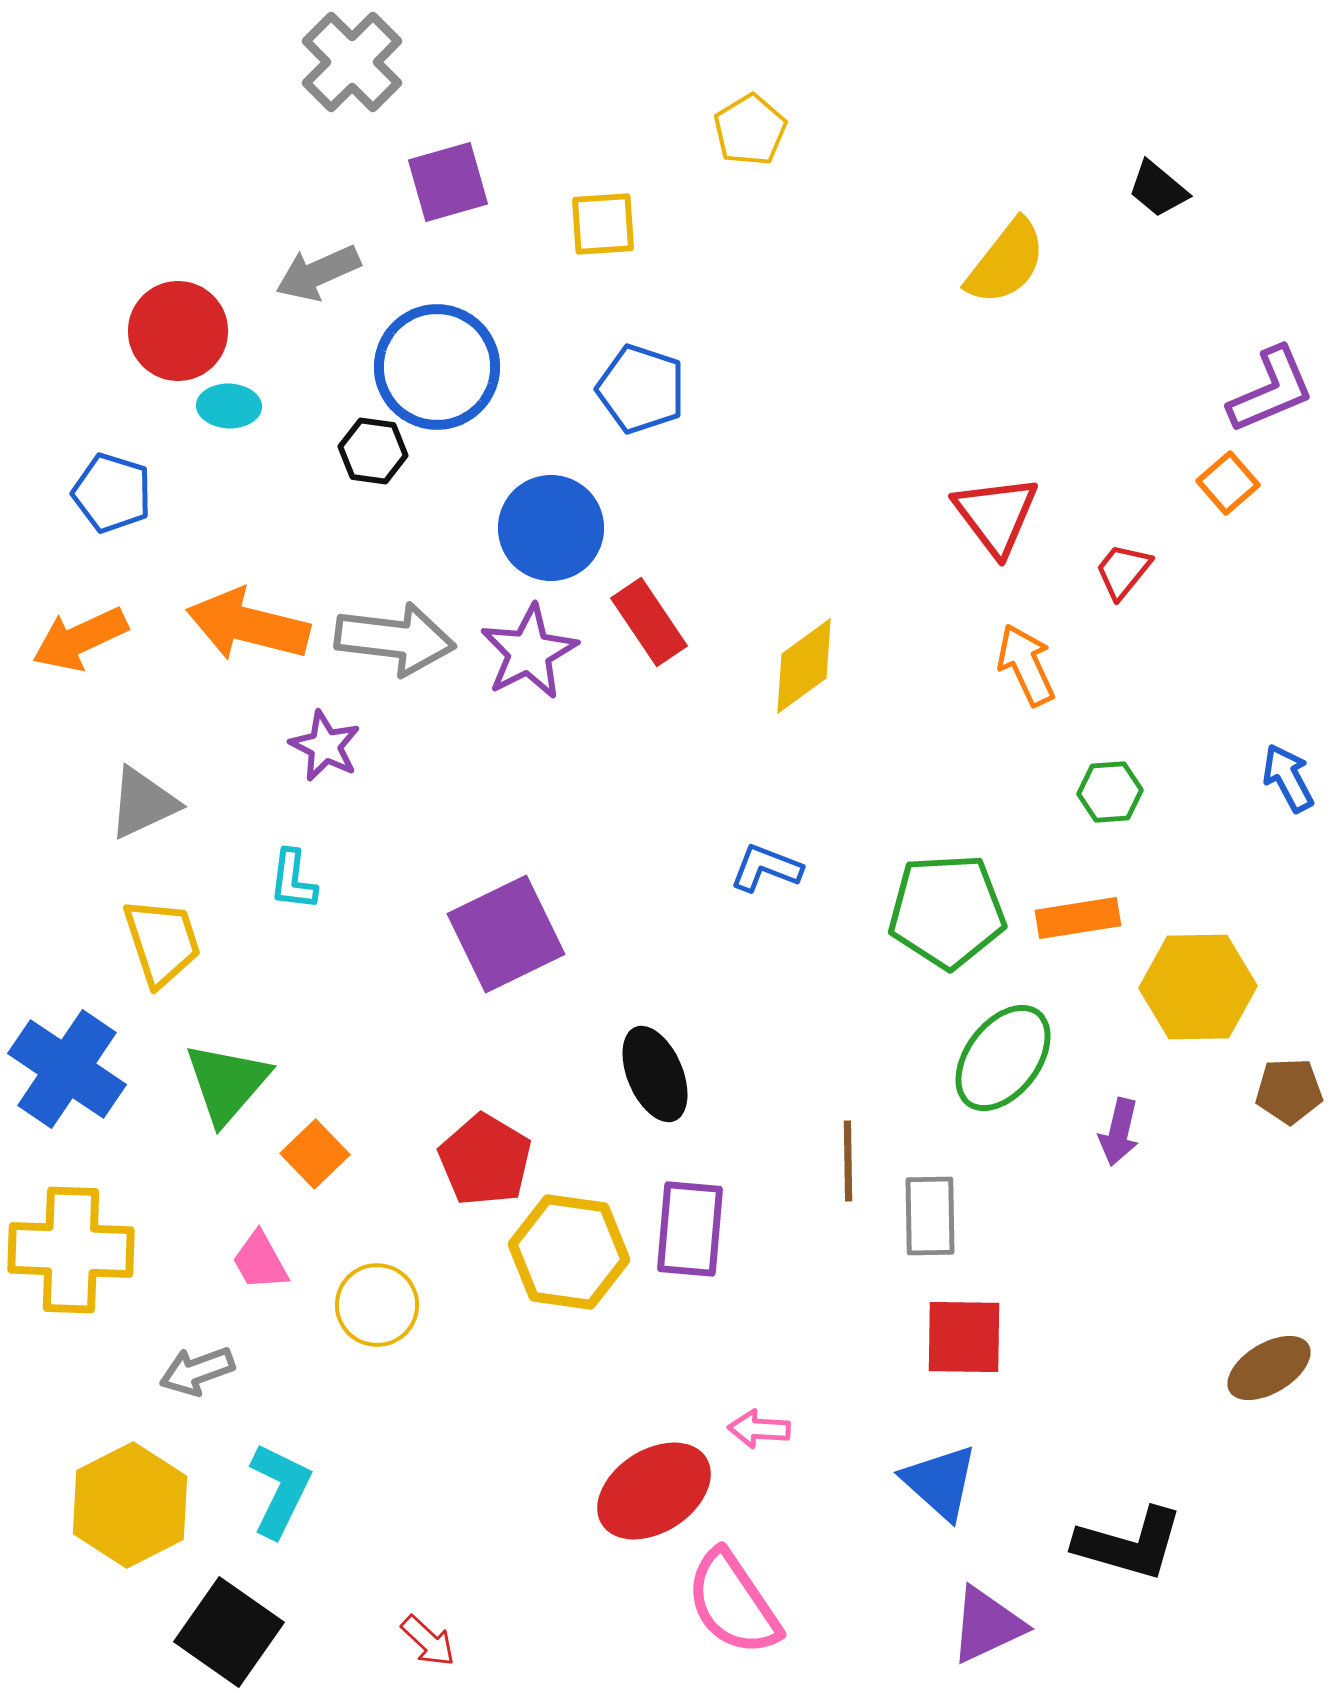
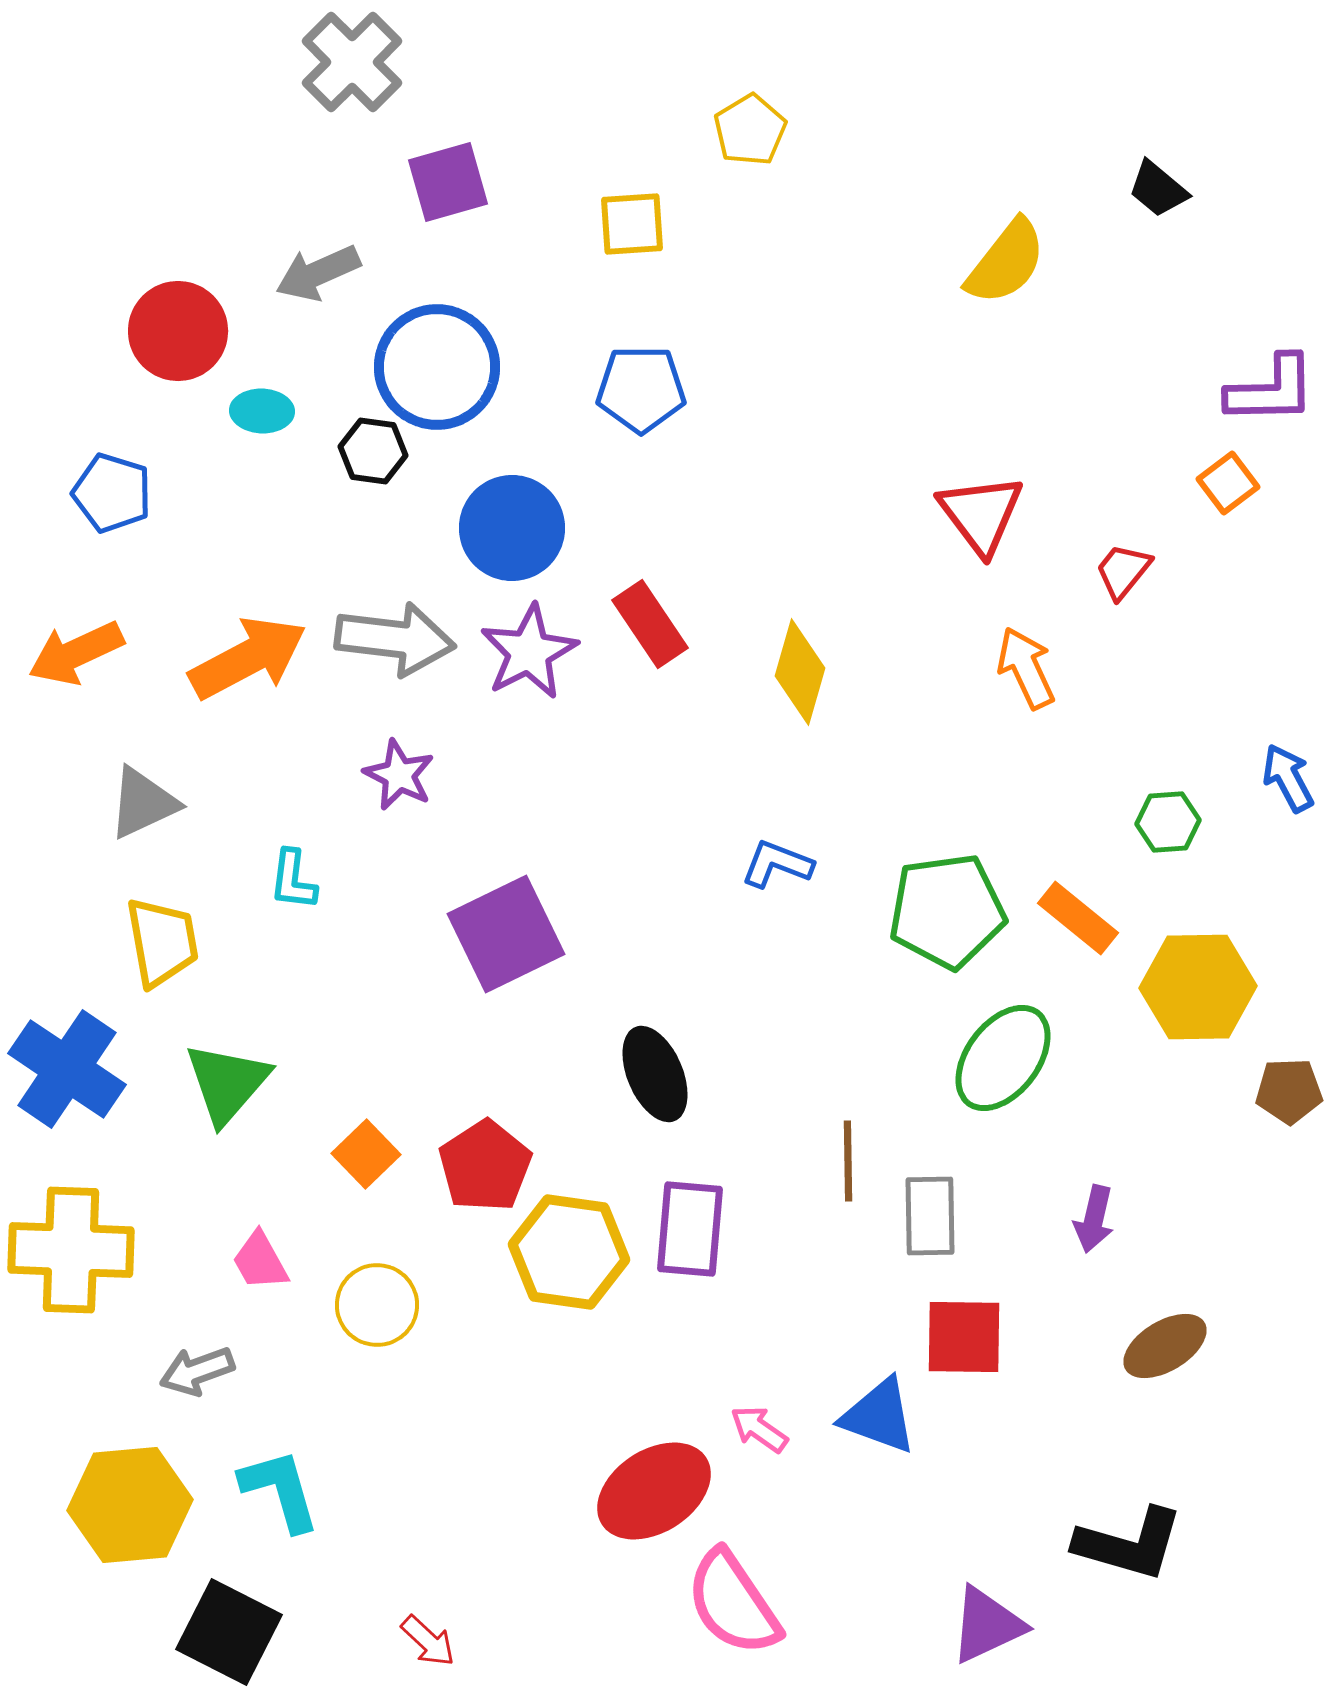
yellow square at (603, 224): moved 29 px right
blue pentagon at (641, 389): rotated 18 degrees counterclockwise
purple L-shape at (1271, 390): rotated 22 degrees clockwise
cyan ellipse at (229, 406): moved 33 px right, 5 px down
orange square at (1228, 483): rotated 4 degrees clockwise
red triangle at (996, 515): moved 15 px left, 1 px up
blue circle at (551, 528): moved 39 px left
red rectangle at (649, 622): moved 1 px right, 2 px down
orange arrow at (248, 625): moved 33 px down; rotated 138 degrees clockwise
orange arrow at (80, 639): moved 4 px left, 14 px down
orange arrow at (1026, 665): moved 3 px down
yellow diamond at (804, 666): moved 4 px left, 6 px down; rotated 38 degrees counterclockwise
purple star at (325, 746): moved 74 px right, 29 px down
green hexagon at (1110, 792): moved 58 px right, 30 px down
blue L-shape at (766, 868): moved 11 px right, 4 px up
green pentagon at (947, 911): rotated 5 degrees counterclockwise
orange rectangle at (1078, 918): rotated 48 degrees clockwise
yellow trapezoid at (162, 942): rotated 8 degrees clockwise
purple arrow at (1119, 1132): moved 25 px left, 87 px down
orange square at (315, 1154): moved 51 px right
red pentagon at (485, 1160): moved 6 px down; rotated 8 degrees clockwise
brown ellipse at (1269, 1368): moved 104 px left, 22 px up
pink arrow at (759, 1429): rotated 32 degrees clockwise
blue triangle at (940, 1482): moved 61 px left, 66 px up; rotated 22 degrees counterclockwise
cyan L-shape at (280, 1490): rotated 42 degrees counterclockwise
yellow hexagon at (130, 1505): rotated 22 degrees clockwise
black square at (229, 1632): rotated 8 degrees counterclockwise
